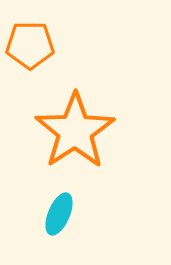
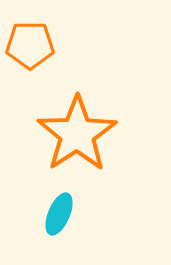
orange star: moved 2 px right, 3 px down
